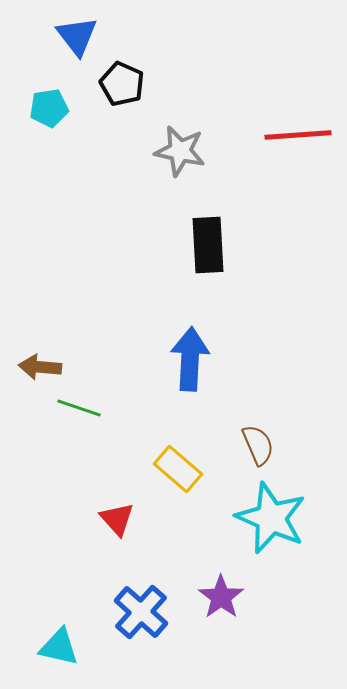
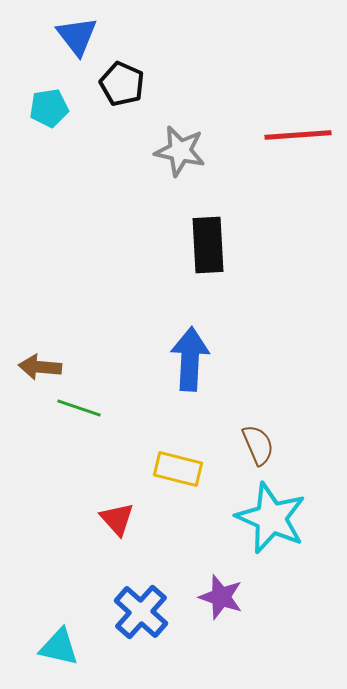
yellow rectangle: rotated 27 degrees counterclockwise
purple star: rotated 18 degrees counterclockwise
